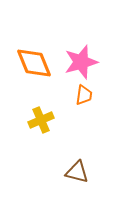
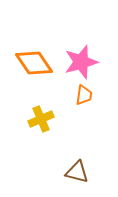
orange diamond: rotated 12 degrees counterclockwise
yellow cross: moved 1 px up
